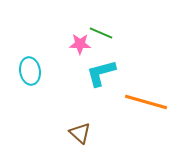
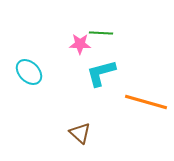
green line: rotated 20 degrees counterclockwise
cyan ellipse: moved 1 px left, 1 px down; rotated 36 degrees counterclockwise
